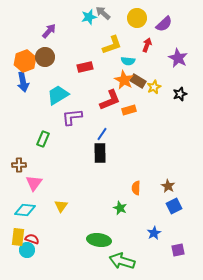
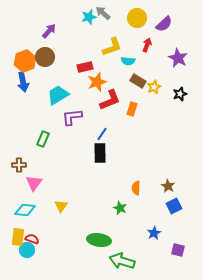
yellow L-shape: moved 2 px down
orange star: moved 27 px left, 2 px down; rotated 24 degrees clockwise
orange rectangle: moved 3 px right, 1 px up; rotated 56 degrees counterclockwise
purple square: rotated 24 degrees clockwise
